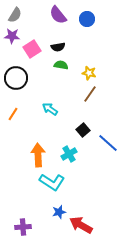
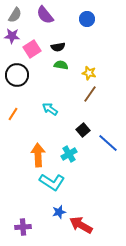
purple semicircle: moved 13 px left
black circle: moved 1 px right, 3 px up
